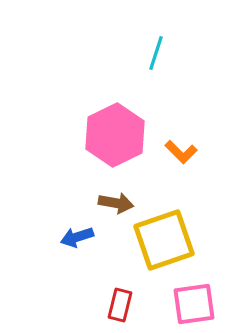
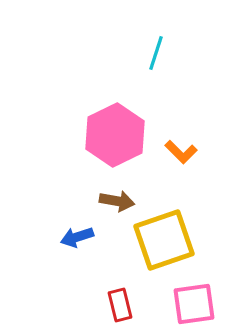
brown arrow: moved 1 px right, 2 px up
red rectangle: rotated 28 degrees counterclockwise
